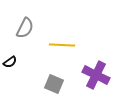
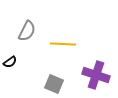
gray semicircle: moved 2 px right, 3 px down
yellow line: moved 1 px right, 1 px up
purple cross: rotated 8 degrees counterclockwise
